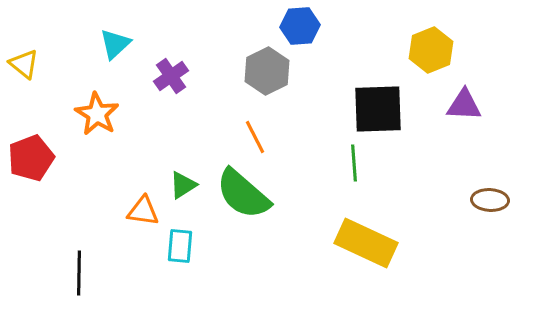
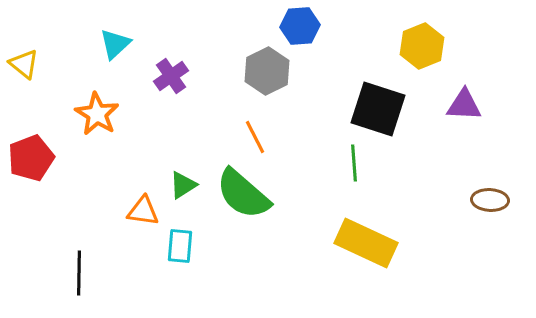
yellow hexagon: moved 9 px left, 4 px up
black square: rotated 20 degrees clockwise
